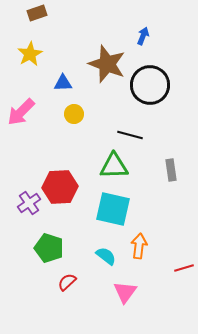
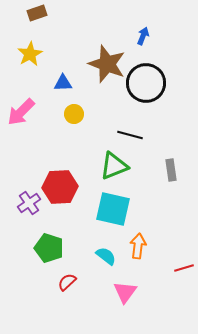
black circle: moved 4 px left, 2 px up
green triangle: rotated 20 degrees counterclockwise
orange arrow: moved 1 px left
